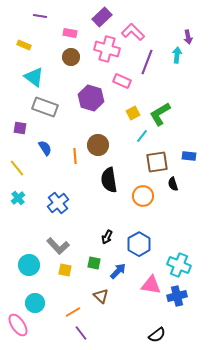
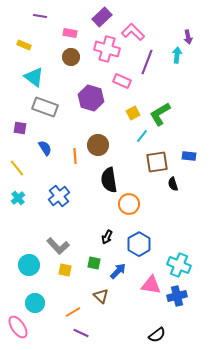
orange circle at (143, 196): moved 14 px left, 8 px down
blue cross at (58, 203): moved 1 px right, 7 px up
pink ellipse at (18, 325): moved 2 px down
purple line at (81, 333): rotated 28 degrees counterclockwise
